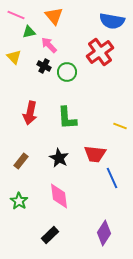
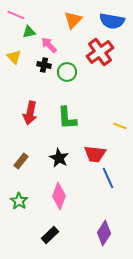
orange triangle: moved 19 px right, 4 px down; rotated 24 degrees clockwise
black cross: moved 1 px up; rotated 16 degrees counterclockwise
blue line: moved 4 px left
pink diamond: rotated 28 degrees clockwise
